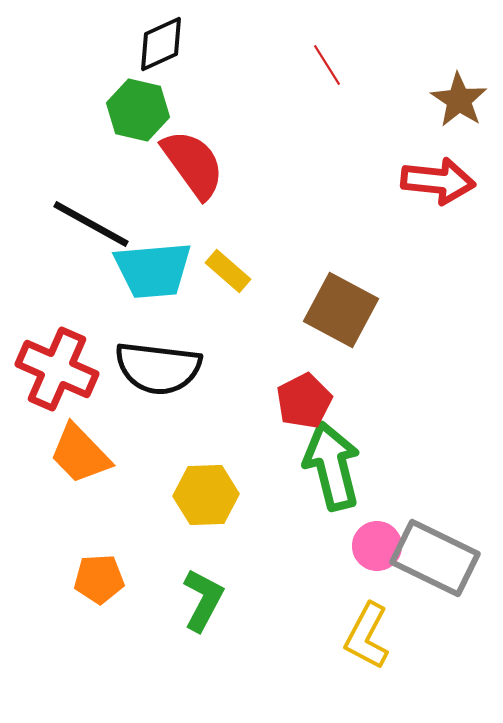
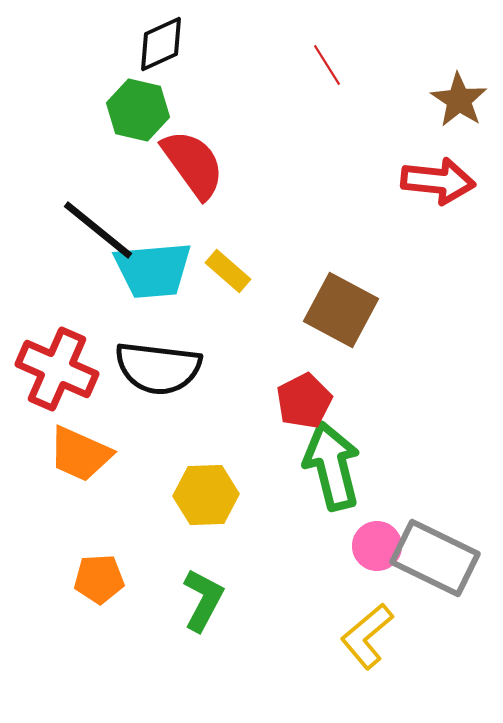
black line: moved 7 px right, 6 px down; rotated 10 degrees clockwise
orange trapezoid: rotated 22 degrees counterclockwise
yellow L-shape: rotated 22 degrees clockwise
